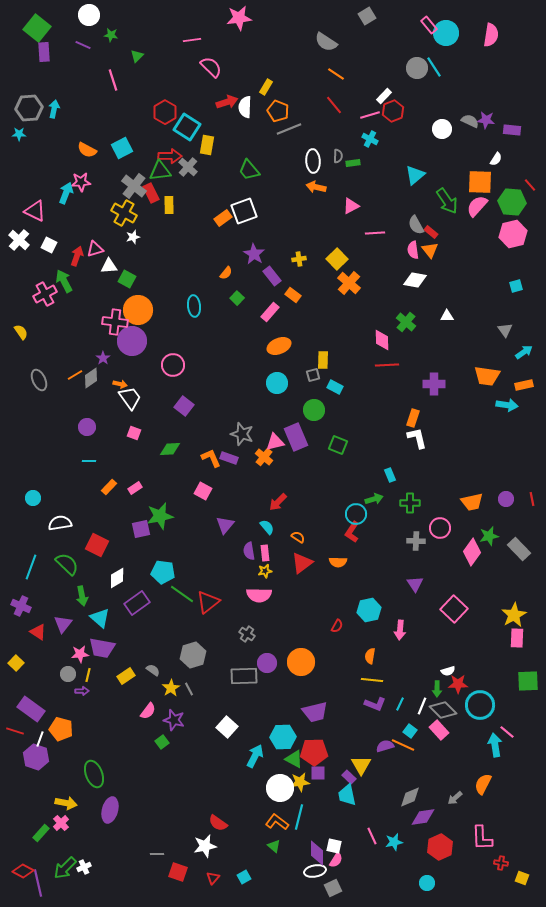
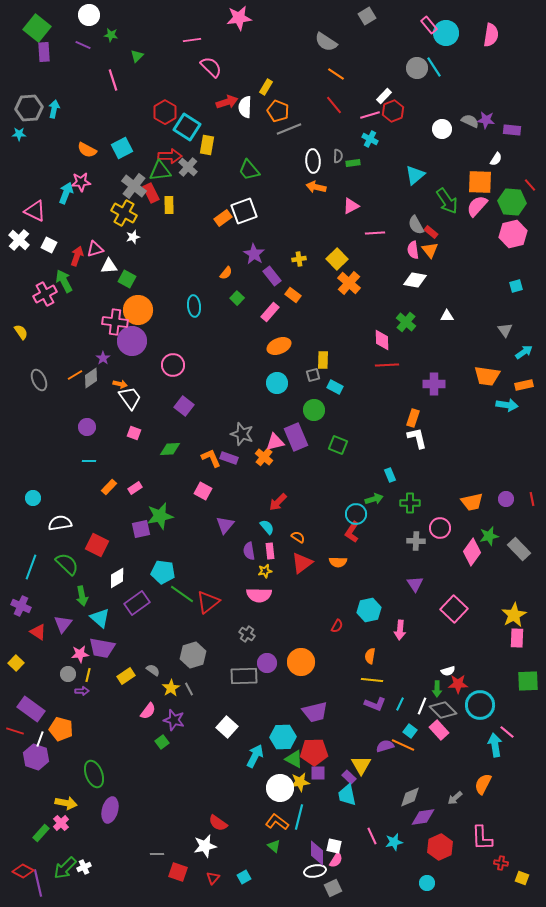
pink rectangle at (265, 553): moved 5 px right, 2 px up
